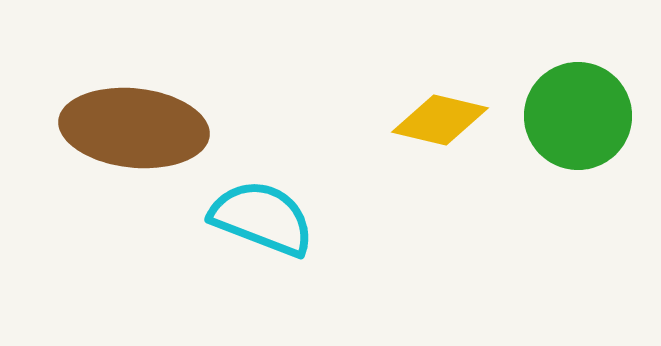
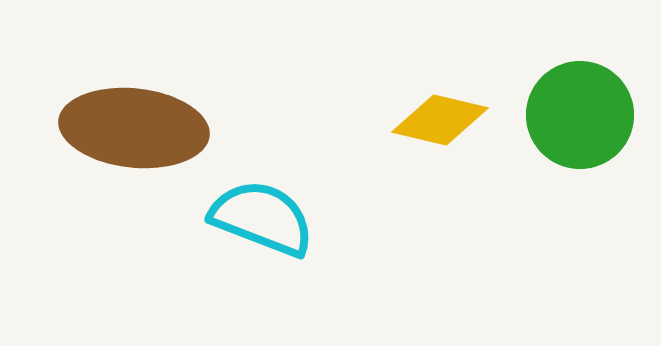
green circle: moved 2 px right, 1 px up
